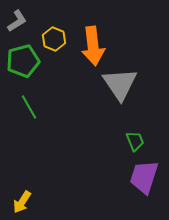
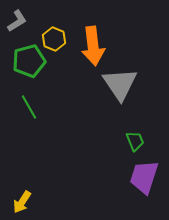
green pentagon: moved 6 px right
